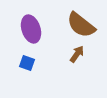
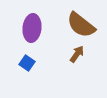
purple ellipse: moved 1 px right, 1 px up; rotated 24 degrees clockwise
blue square: rotated 14 degrees clockwise
